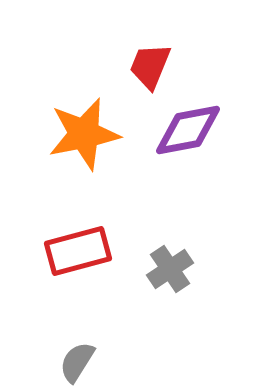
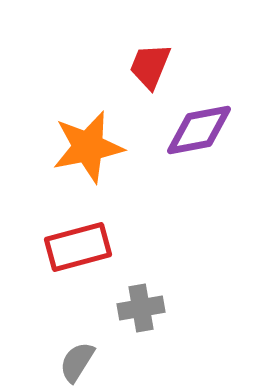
purple diamond: moved 11 px right
orange star: moved 4 px right, 13 px down
red rectangle: moved 4 px up
gray cross: moved 29 px left, 39 px down; rotated 24 degrees clockwise
